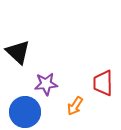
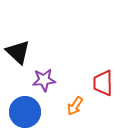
purple star: moved 2 px left, 4 px up
